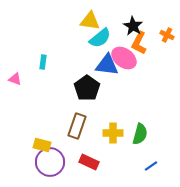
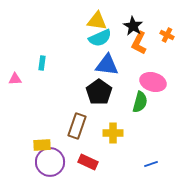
yellow triangle: moved 7 px right
cyan semicircle: rotated 15 degrees clockwise
pink ellipse: moved 29 px right, 24 px down; rotated 20 degrees counterclockwise
cyan rectangle: moved 1 px left, 1 px down
pink triangle: rotated 24 degrees counterclockwise
black pentagon: moved 12 px right, 4 px down
green semicircle: moved 32 px up
yellow rectangle: rotated 18 degrees counterclockwise
red rectangle: moved 1 px left
blue line: moved 2 px up; rotated 16 degrees clockwise
